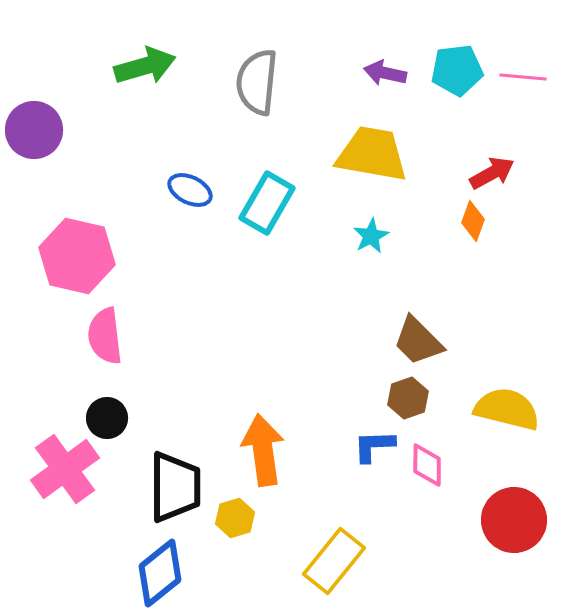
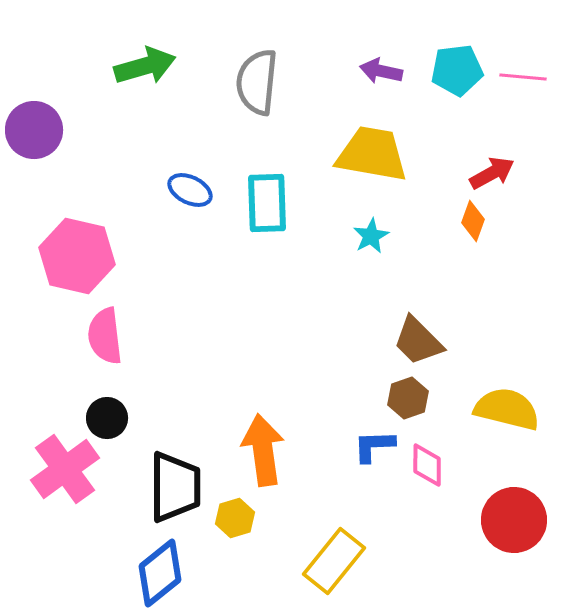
purple arrow: moved 4 px left, 2 px up
cyan rectangle: rotated 32 degrees counterclockwise
